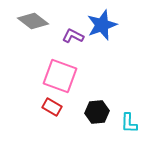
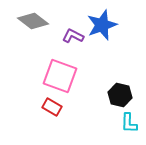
black hexagon: moved 23 px right, 17 px up; rotated 20 degrees clockwise
